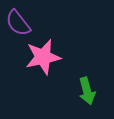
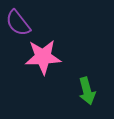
pink star: rotated 9 degrees clockwise
